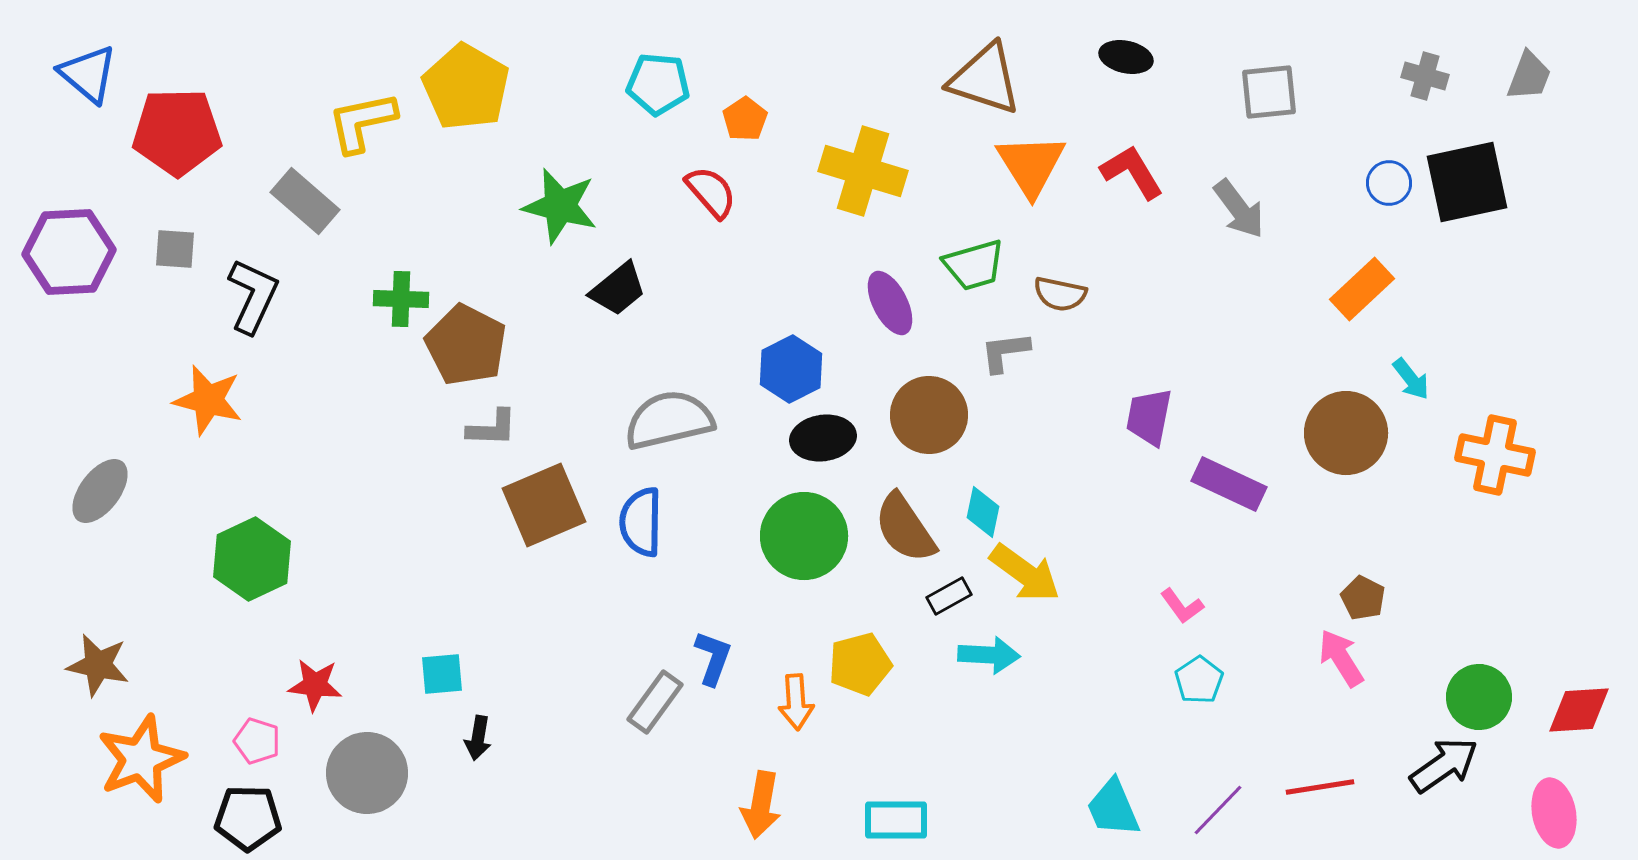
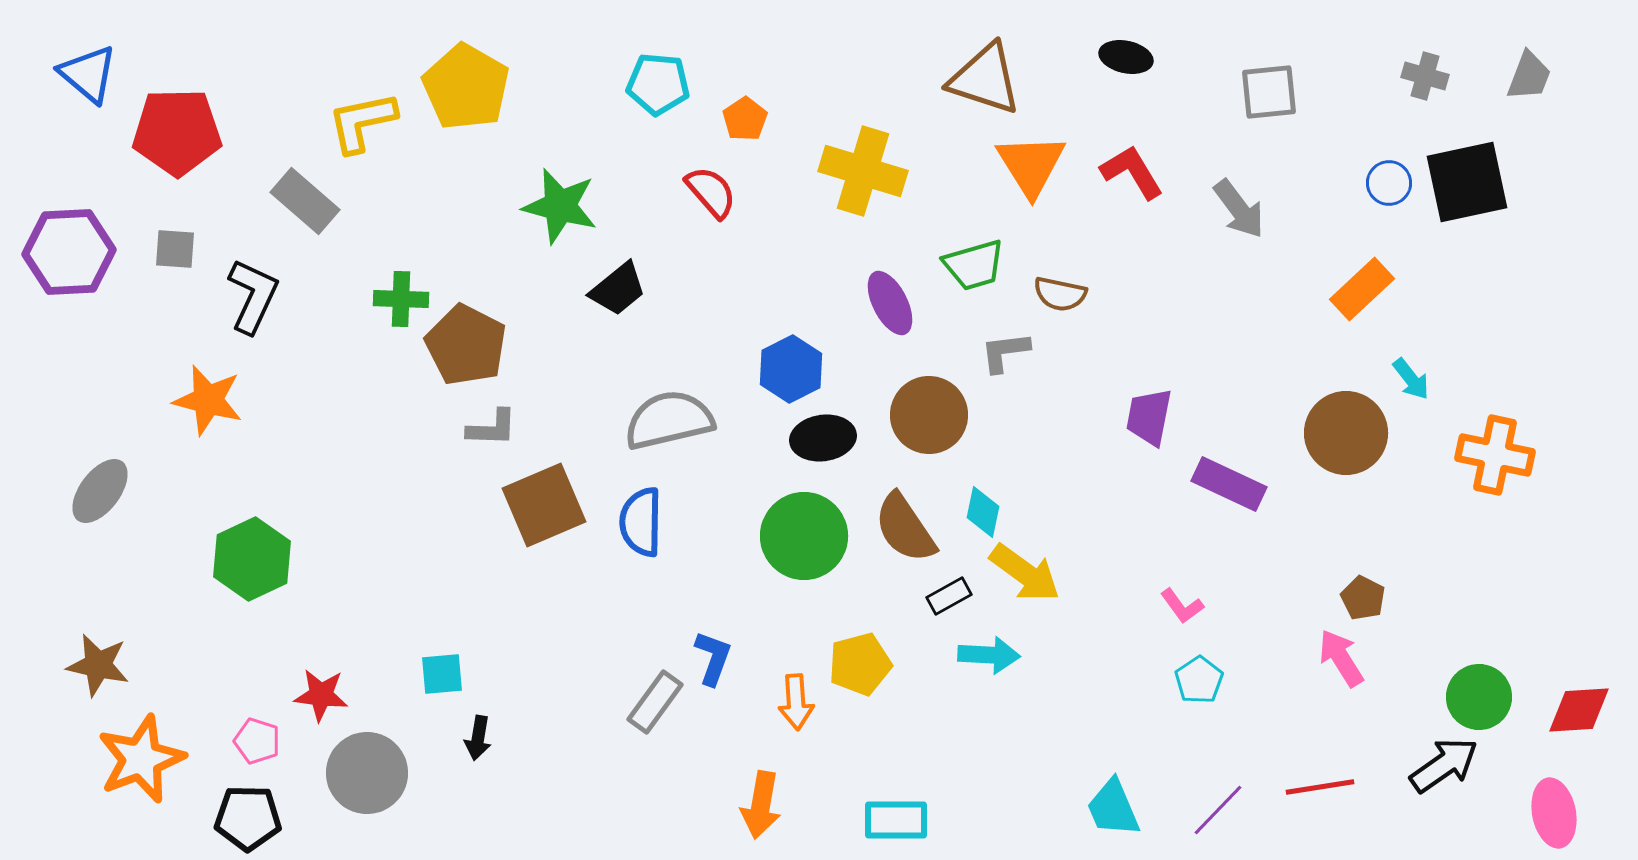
red star at (315, 685): moved 6 px right, 10 px down
